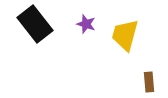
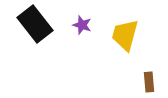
purple star: moved 4 px left, 1 px down
